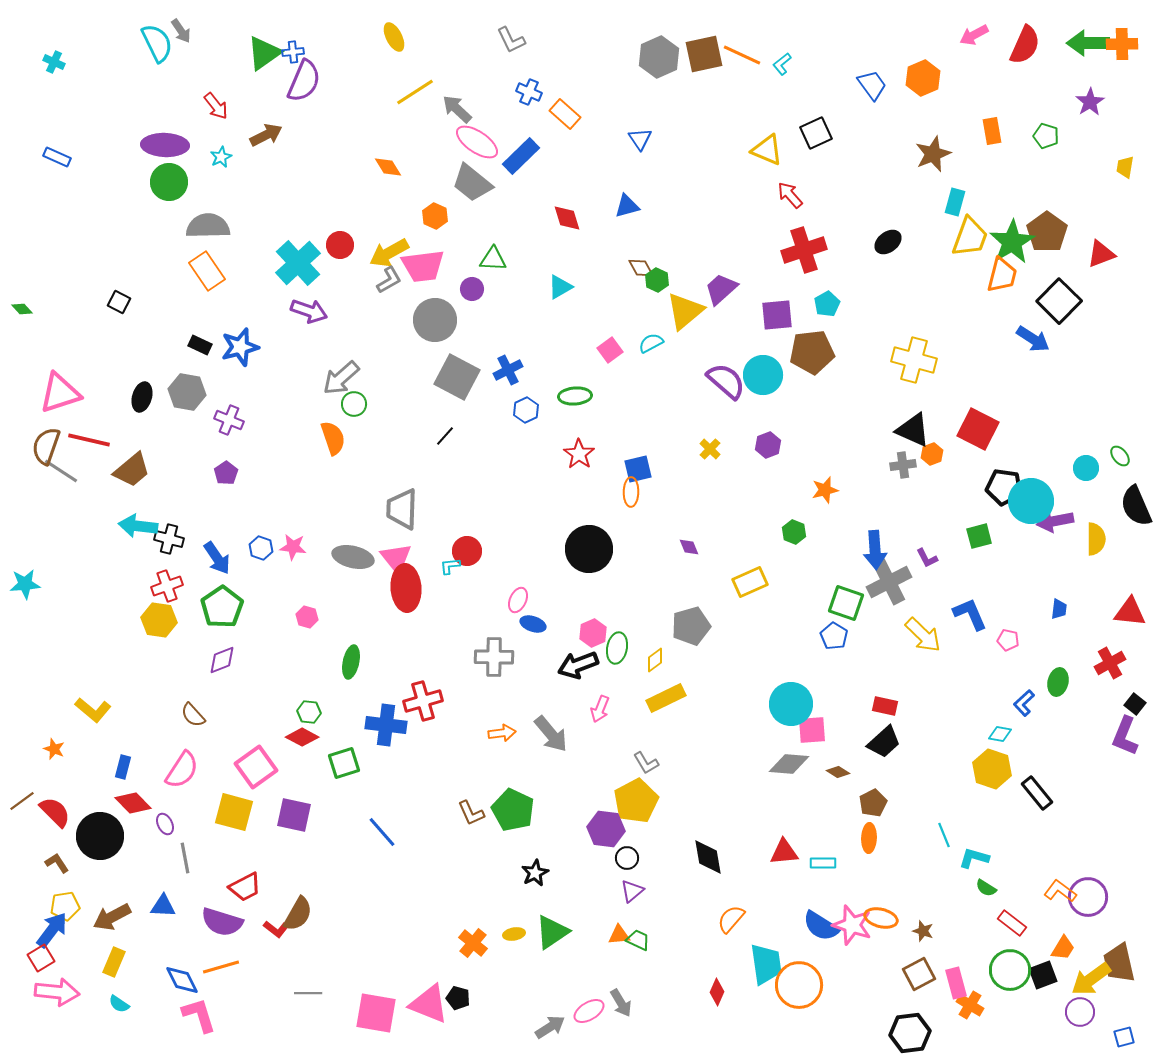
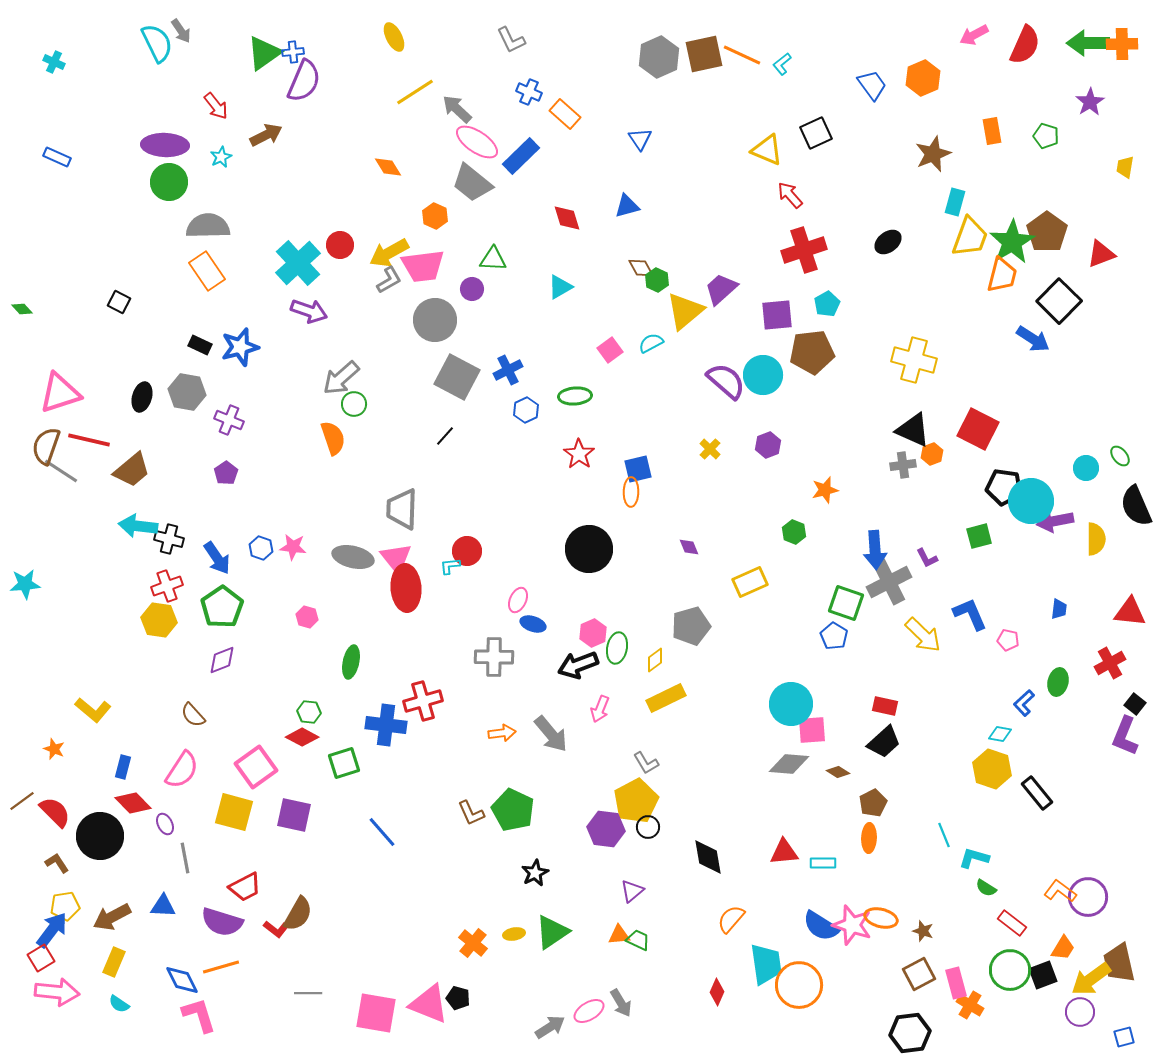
black circle at (627, 858): moved 21 px right, 31 px up
